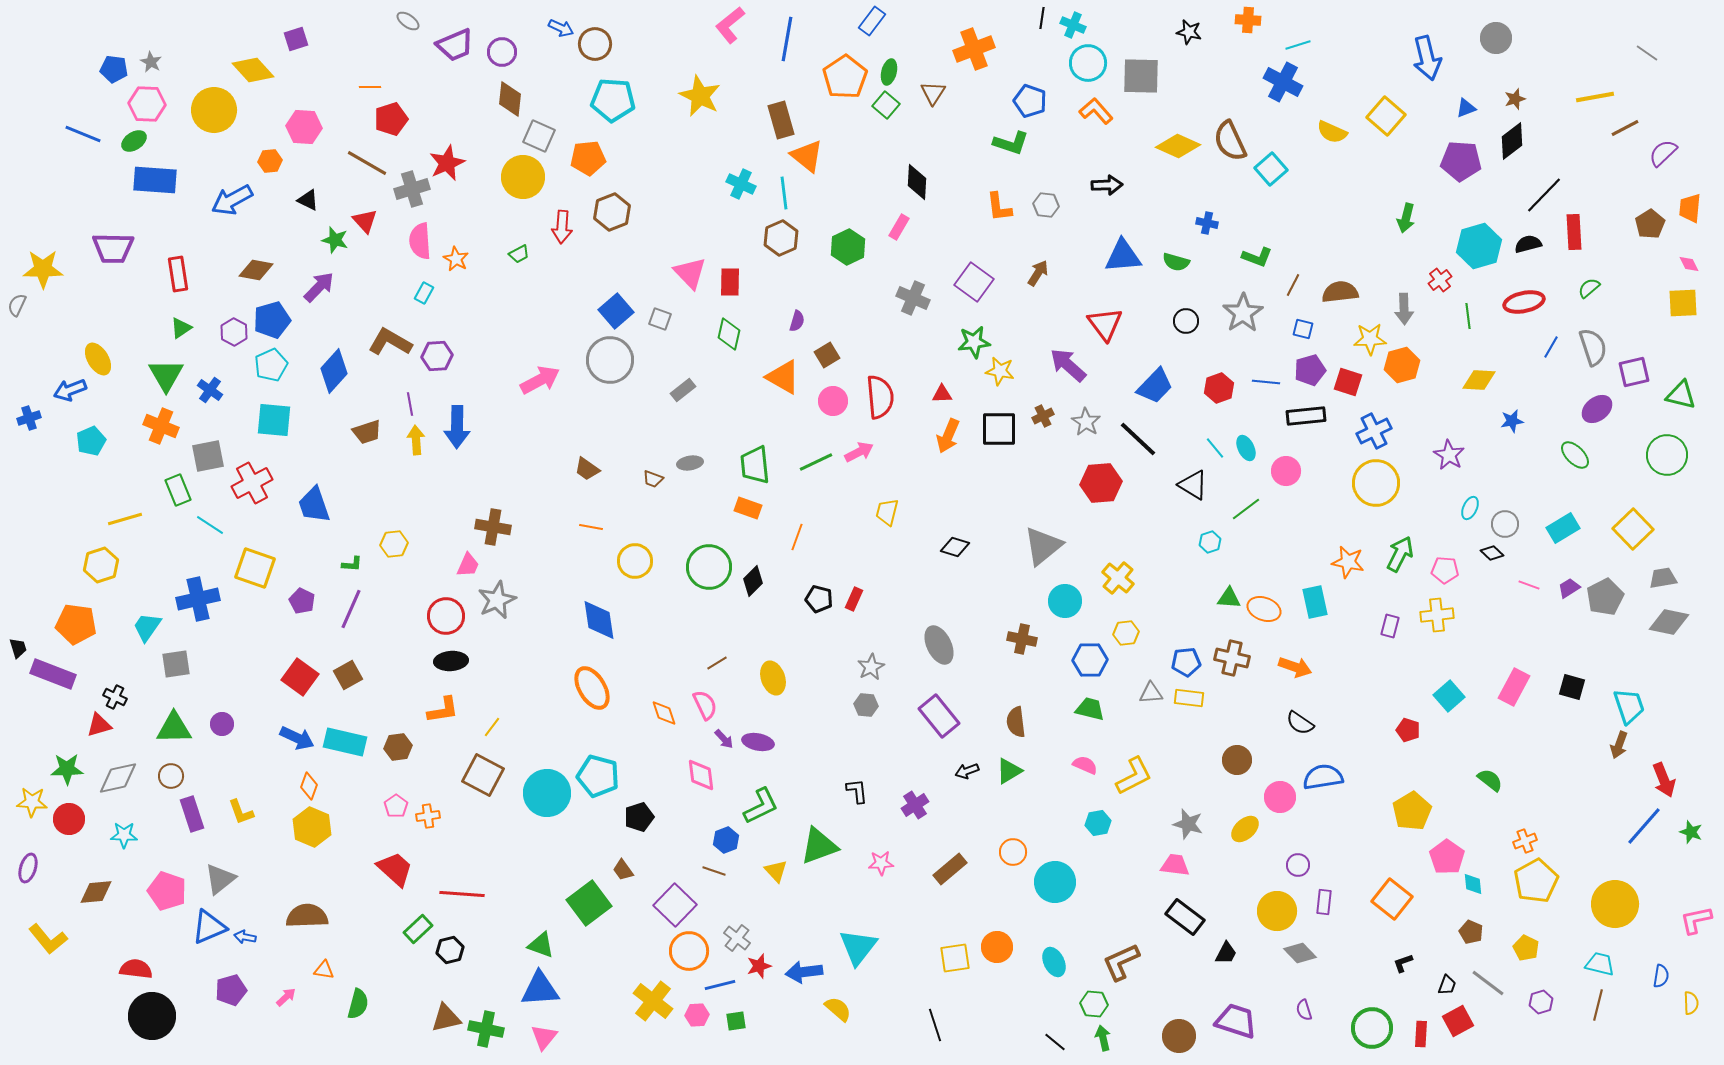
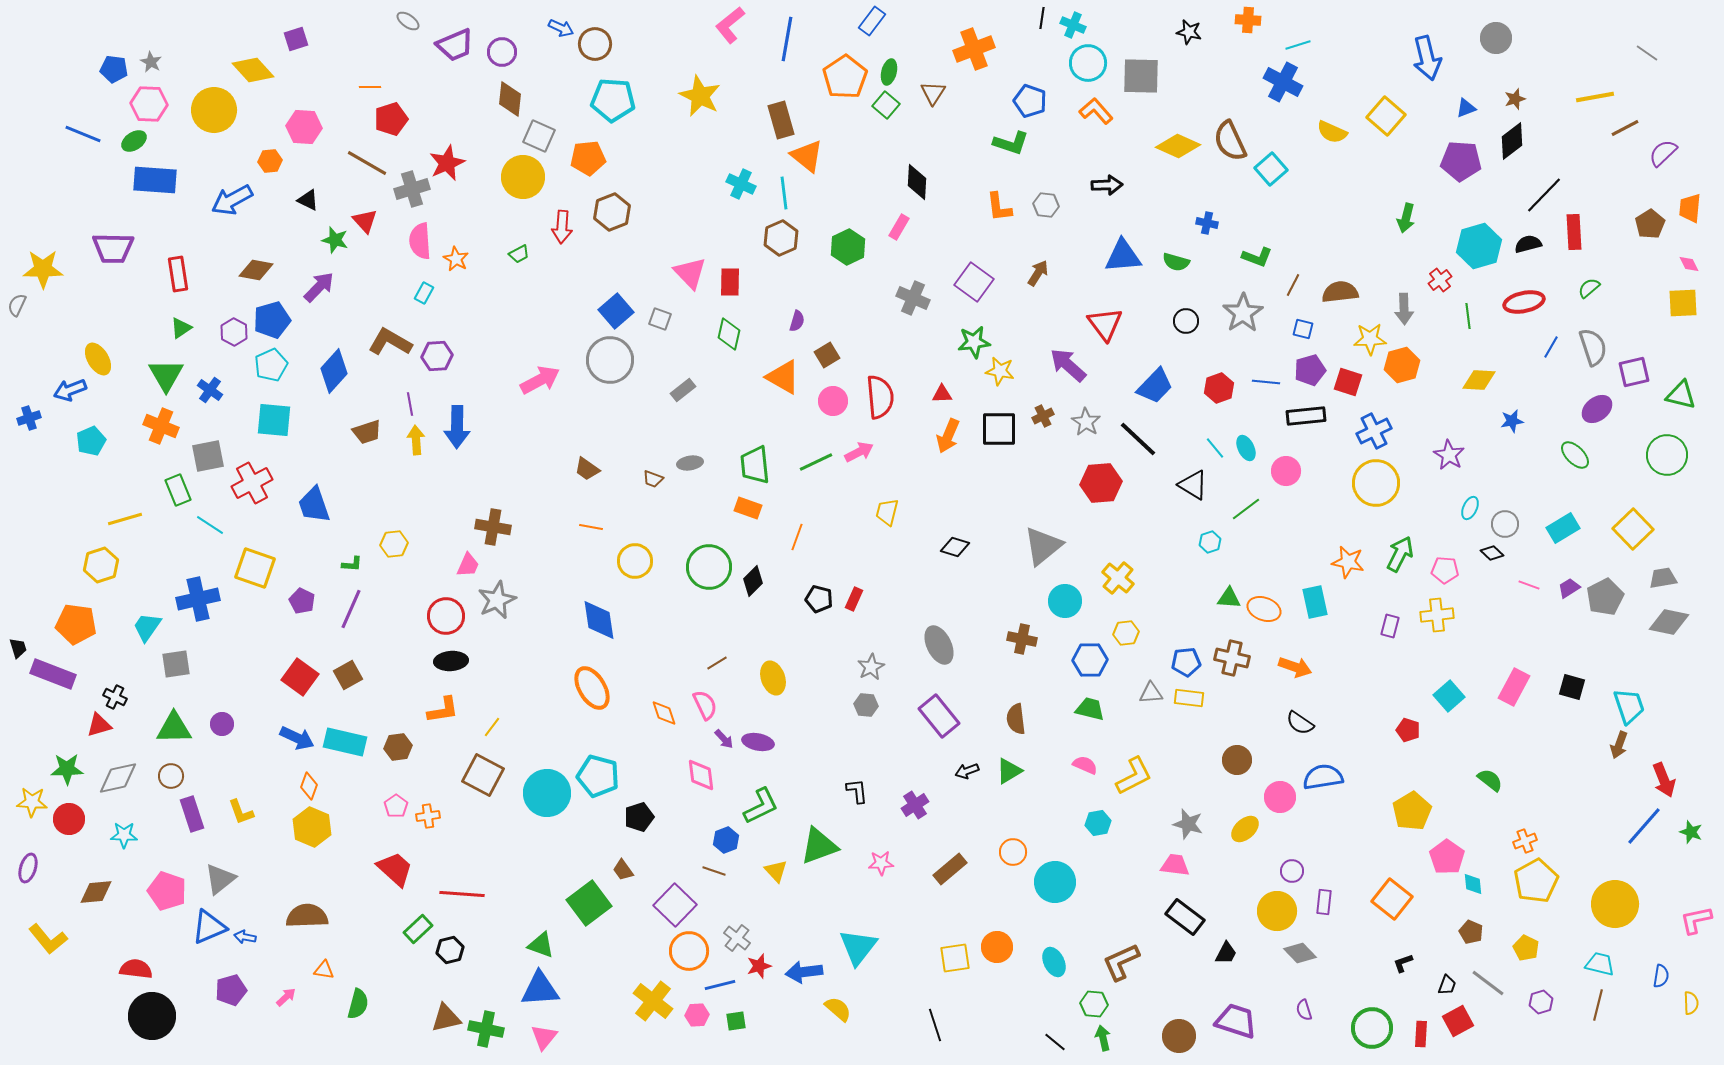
pink hexagon at (147, 104): moved 2 px right
brown semicircle at (1016, 722): moved 3 px up
purple circle at (1298, 865): moved 6 px left, 6 px down
